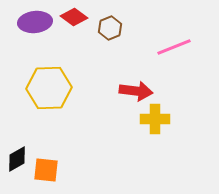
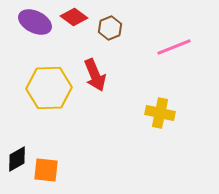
purple ellipse: rotated 32 degrees clockwise
red arrow: moved 41 px left, 16 px up; rotated 60 degrees clockwise
yellow cross: moved 5 px right, 6 px up; rotated 12 degrees clockwise
